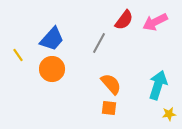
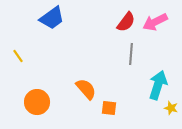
red semicircle: moved 2 px right, 2 px down
blue trapezoid: moved 21 px up; rotated 12 degrees clockwise
gray line: moved 32 px right, 11 px down; rotated 25 degrees counterclockwise
yellow line: moved 1 px down
orange circle: moved 15 px left, 33 px down
orange semicircle: moved 25 px left, 5 px down
yellow star: moved 2 px right, 6 px up; rotated 24 degrees clockwise
